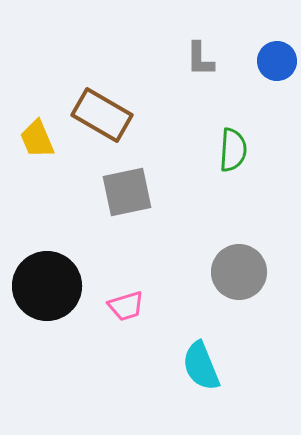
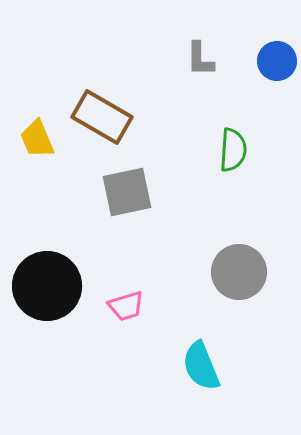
brown rectangle: moved 2 px down
